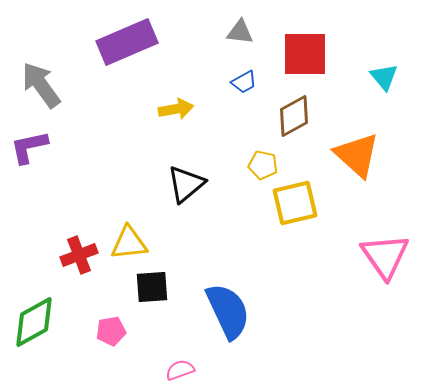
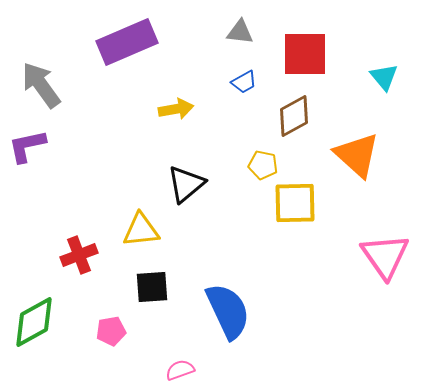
purple L-shape: moved 2 px left, 1 px up
yellow square: rotated 12 degrees clockwise
yellow triangle: moved 12 px right, 13 px up
